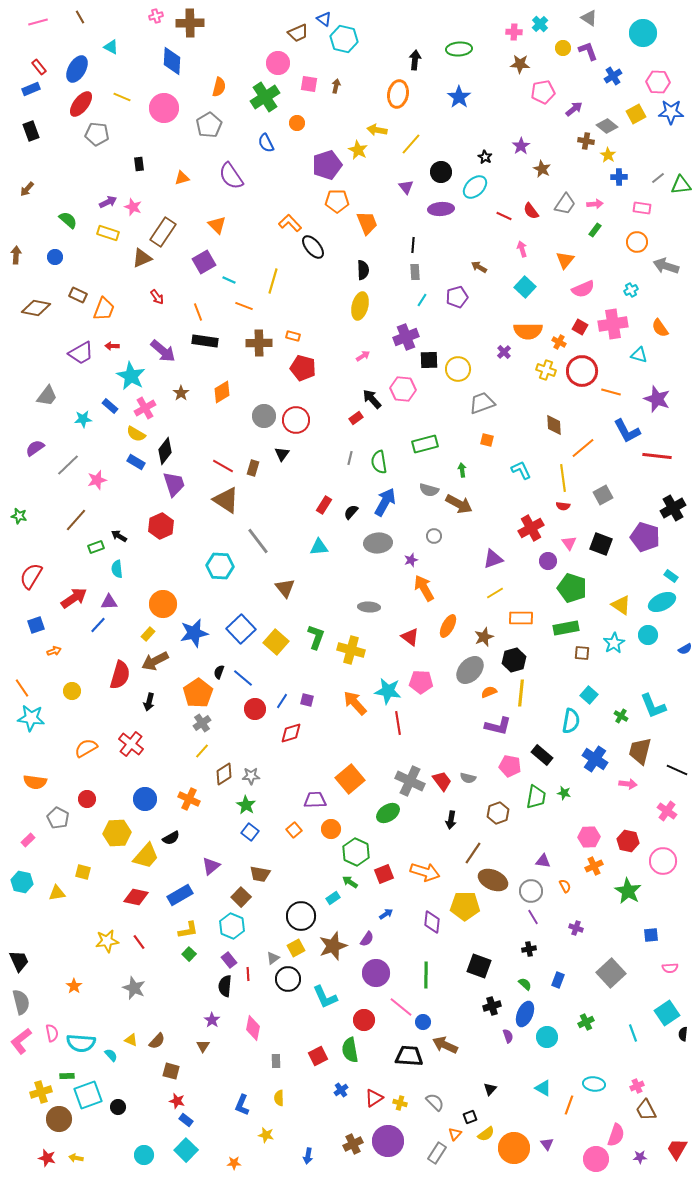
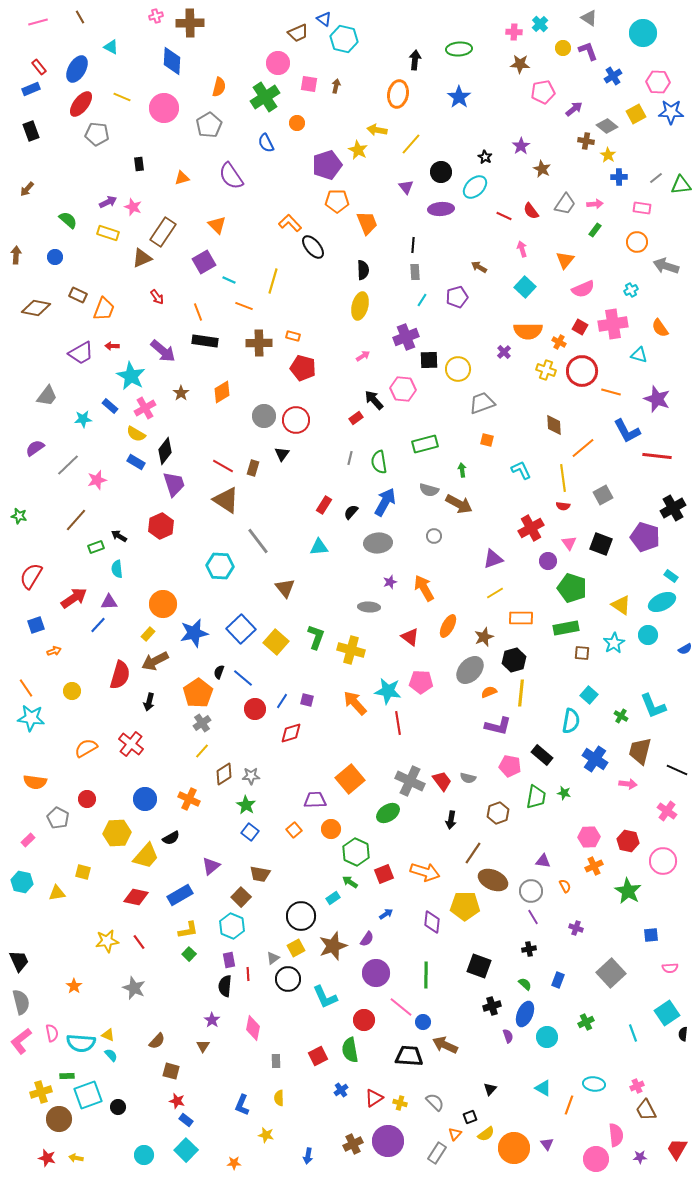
gray line at (658, 178): moved 2 px left
black arrow at (372, 399): moved 2 px right, 1 px down
purple star at (411, 560): moved 21 px left, 22 px down
orange line at (22, 688): moved 4 px right
purple rectangle at (229, 960): rotated 28 degrees clockwise
yellow triangle at (131, 1040): moved 23 px left, 5 px up
pink semicircle at (616, 1135): rotated 25 degrees counterclockwise
